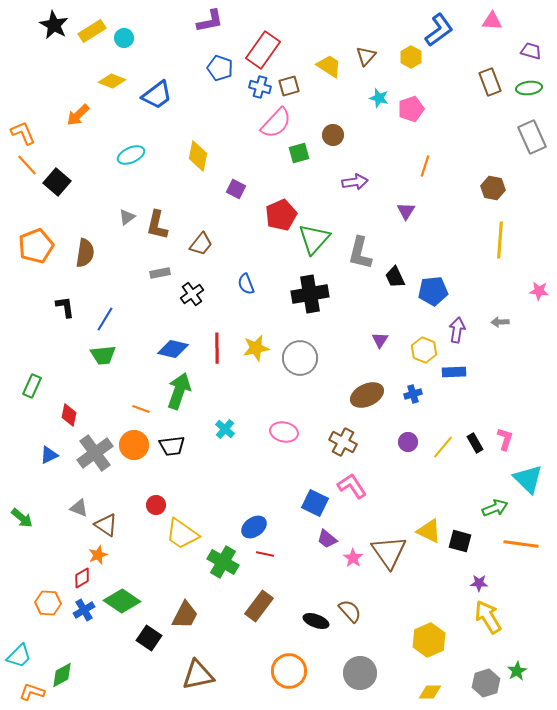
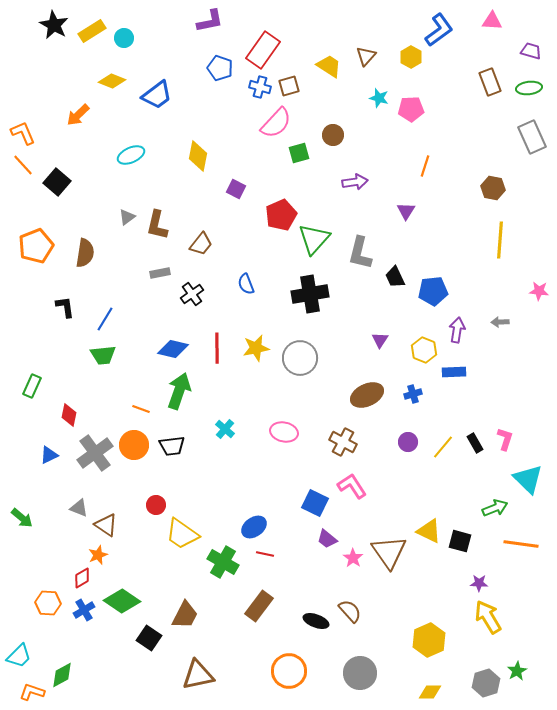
pink pentagon at (411, 109): rotated 15 degrees clockwise
orange line at (27, 165): moved 4 px left
